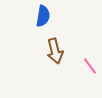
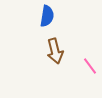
blue semicircle: moved 4 px right
